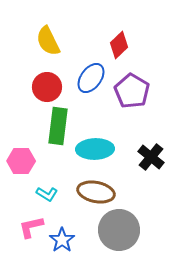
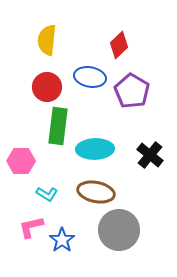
yellow semicircle: moved 1 px left, 1 px up; rotated 32 degrees clockwise
blue ellipse: moved 1 px left, 1 px up; rotated 64 degrees clockwise
black cross: moved 1 px left, 2 px up
